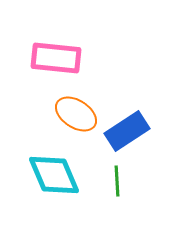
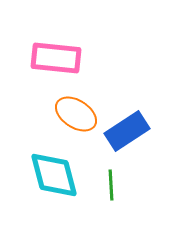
cyan diamond: rotated 8 degrees clockwise
green line: moved 6 px left, 4 px down
